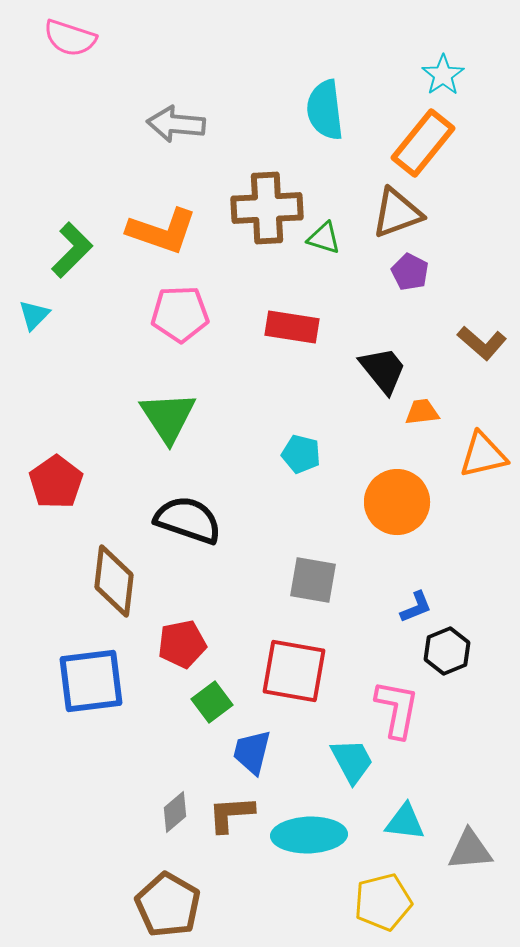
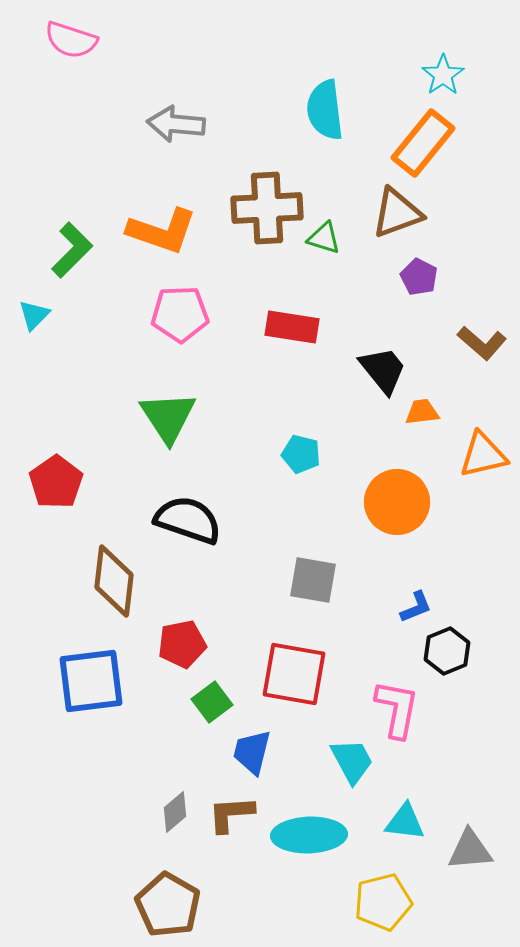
pink semicircle at (70, 38): moved 1 px right, 2 px down
purple pentagon at (410, 272): moved 9 px right, 5 px down
red square at (294, 671): moved 3 px down
